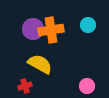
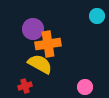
cyan circle: moved 9 px right, 9 px up
orange cross: moved 3 px left, 14 px down
pink circle: moved 2 px left, 1 px down
